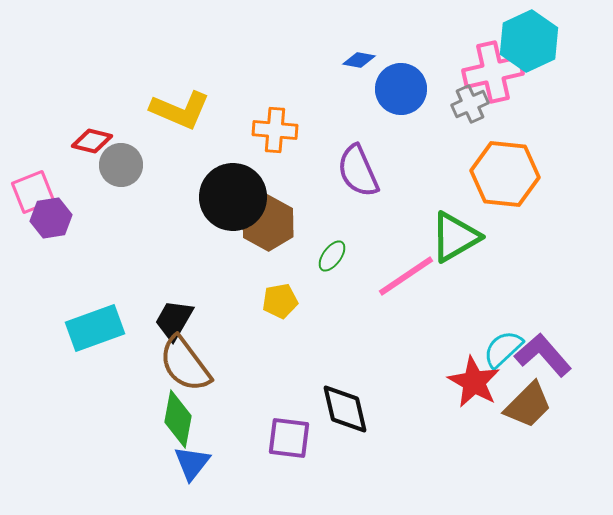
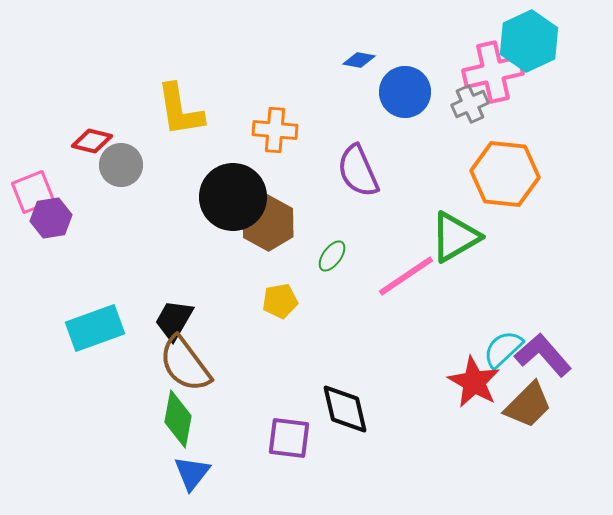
blue circle: moved 4 px right, 3 px down
yellow L-shape: rotated 58 degrees clockwise
blue triangle: moved 10 px down
